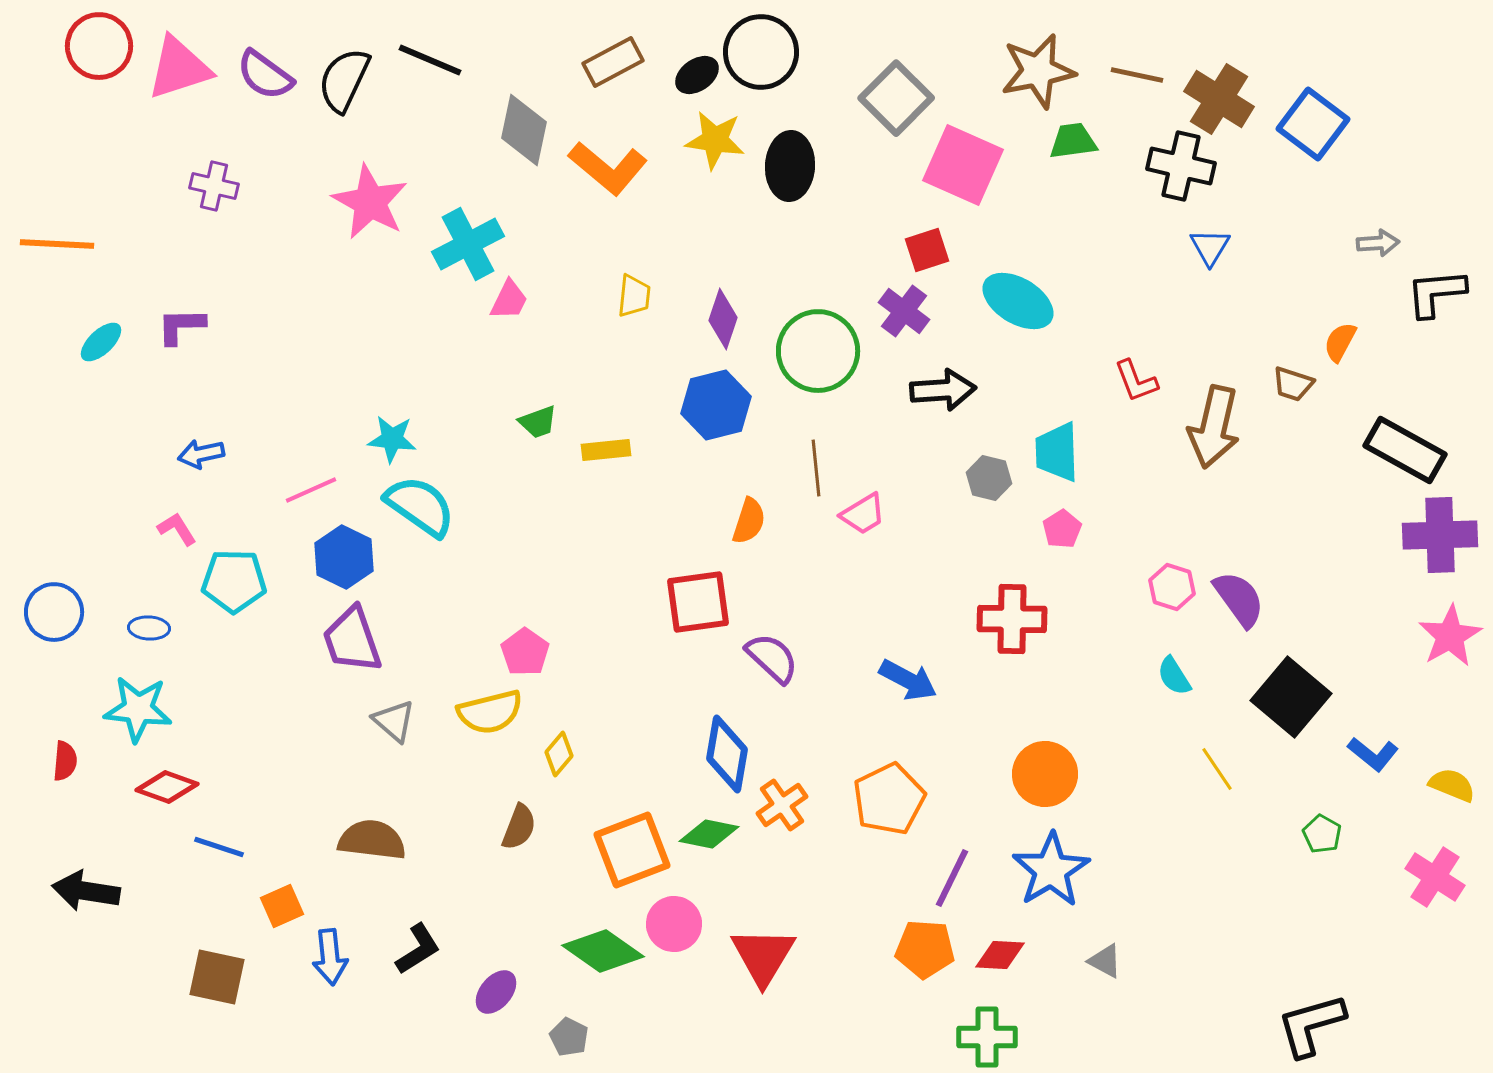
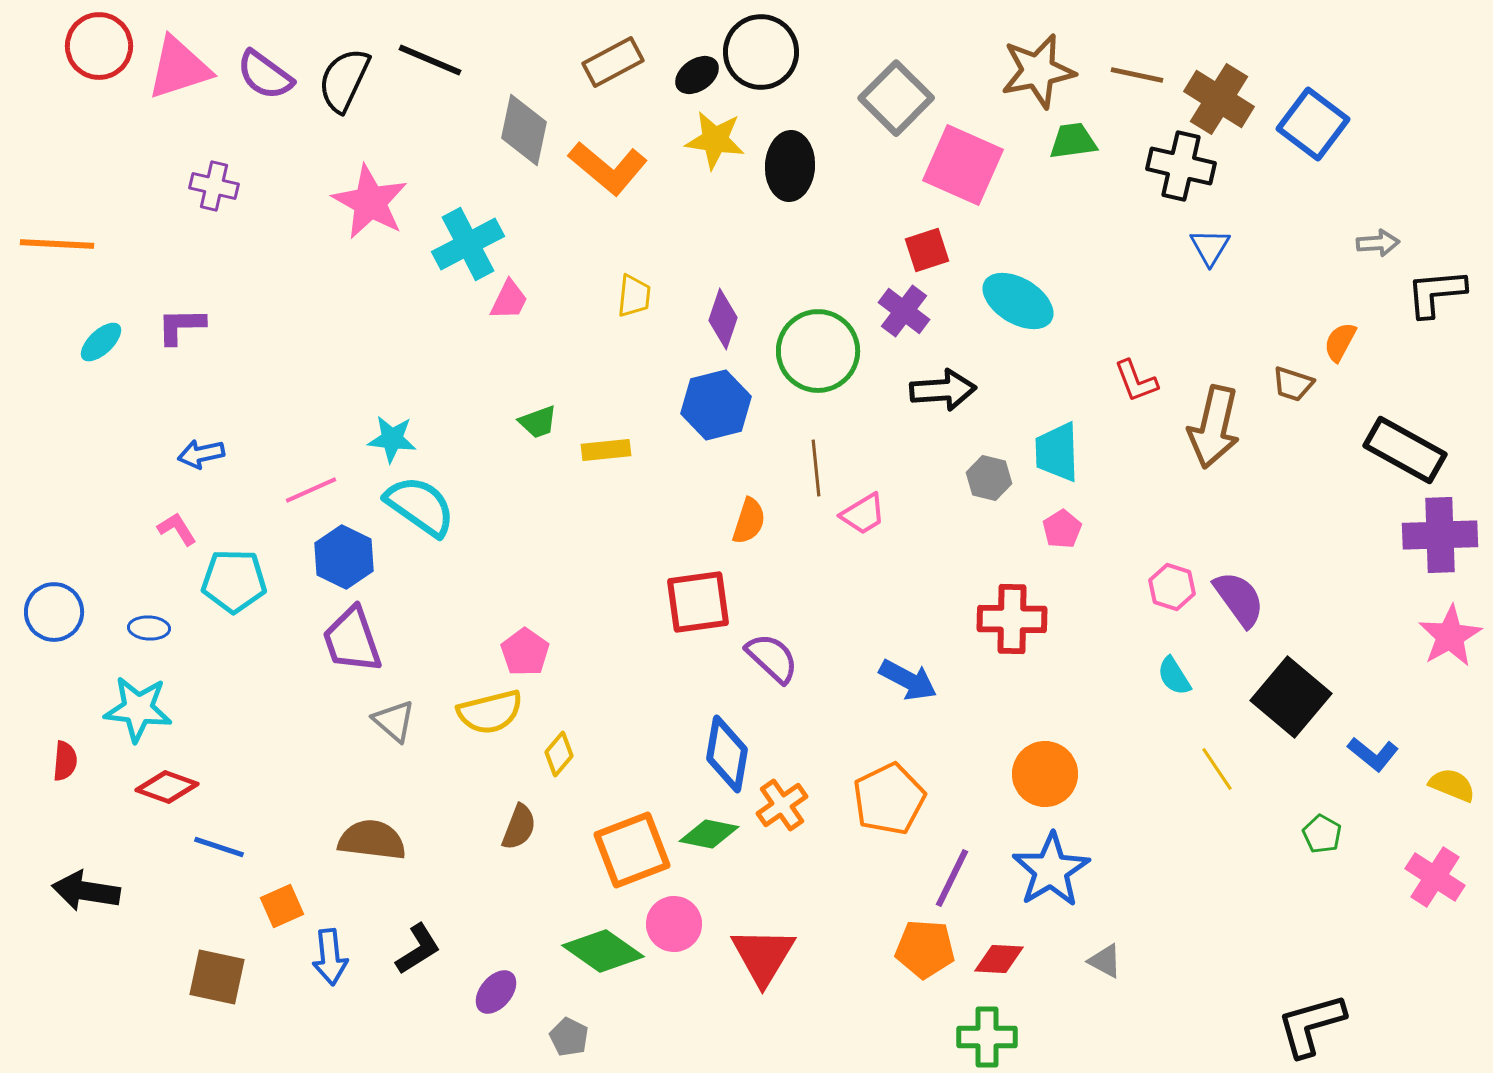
red diamond at (1000, 955): moved 1 px left, 4 px down
